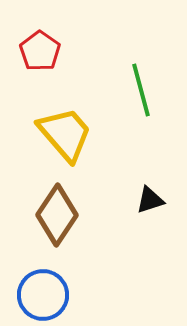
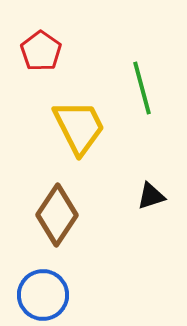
red pentagon: moved 1 px right
green line: moved 1 px right, 2 px up
yellow trapezoid: moved 14 px right, 7 px up; rotated 14 degrees clockwise
black triangle: moved 1 px right, 4 px up
